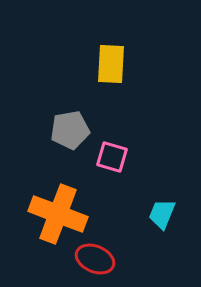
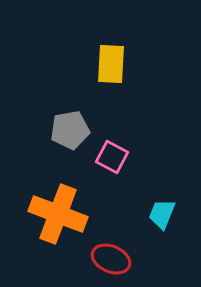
pink square: rotated 12 degrees clockwise
red ellipse: moved 16 px right
